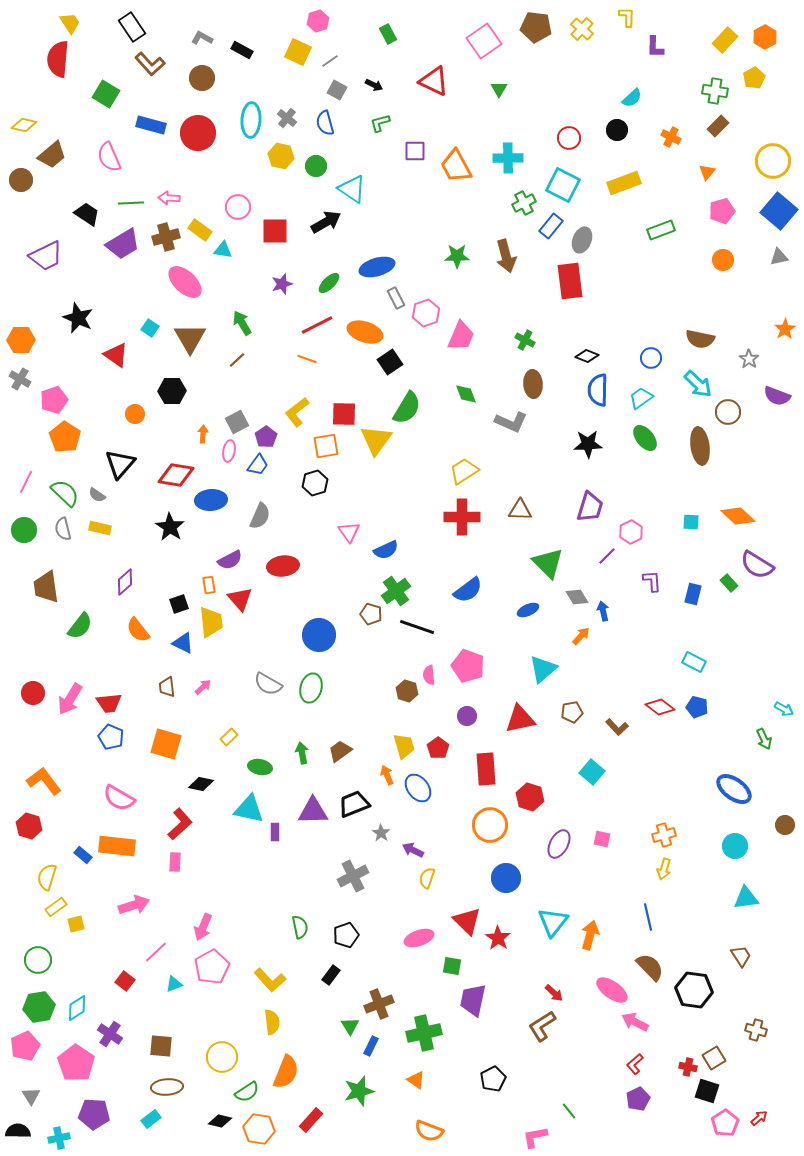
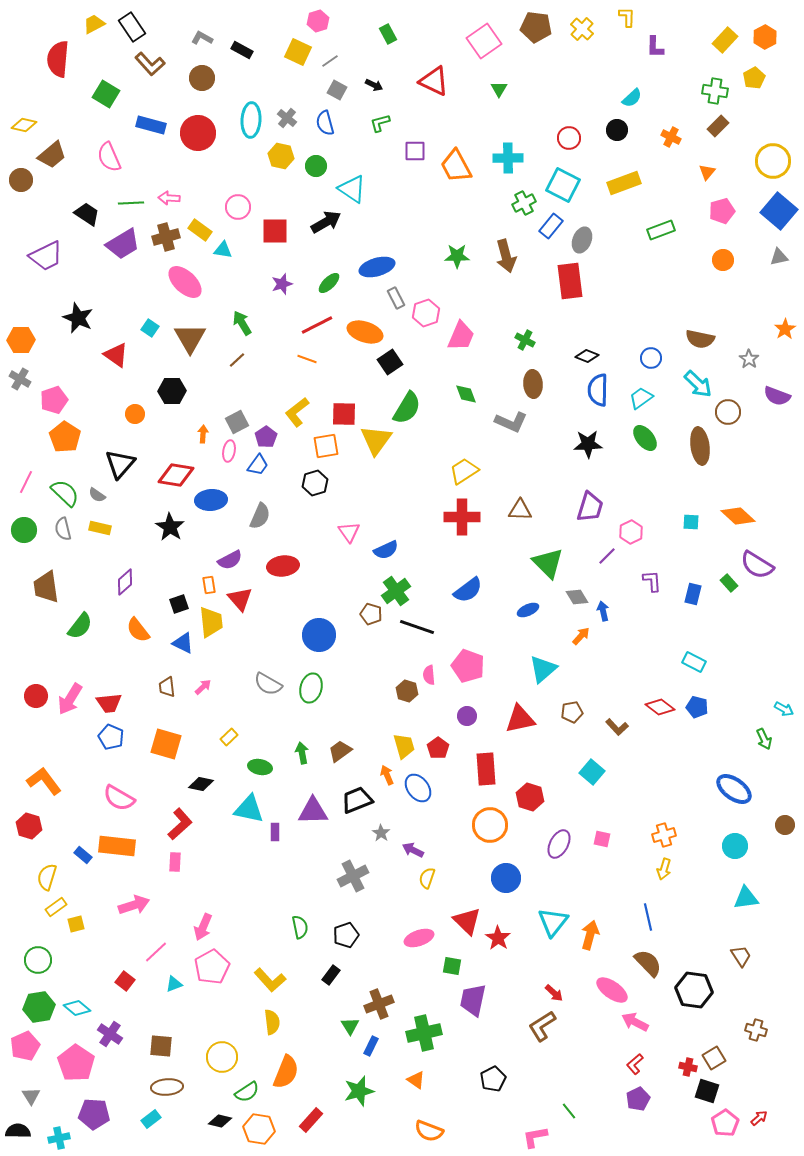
yellow trapezoid at (70, 23): moved 24 px right, 1 px down; rotated 85 degrees counterclockwise
red circle at (33, 693): moved 3 px right, 3 px down
black trapezoid at (354, 804): moved 3 px right, 4 px up
brown semicircle at (650, 967): moved 2 px left, 4 px up
cyan diamond at (77, 1008): rotated 72 degrees clockwise
